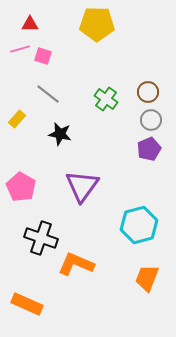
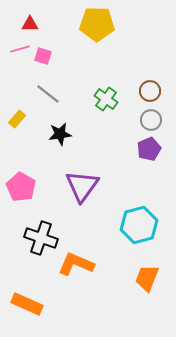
brown circle: moved 2 px right, 1 px up
black star: rotated 20 degrees counterclockwise
